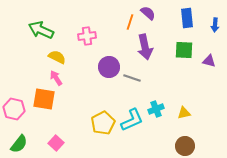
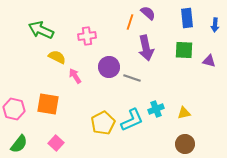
purple arrow: moved 1 px right, 1 px down
pink arrow: moved 19 px right, 2 px up
orange square: moved 4 px right, 5 px down
brown circle: moved 2 px up
